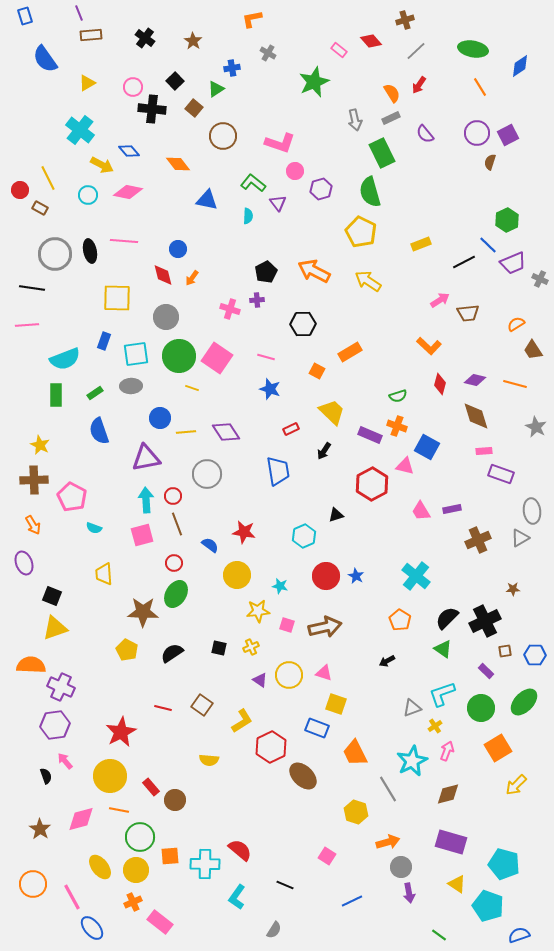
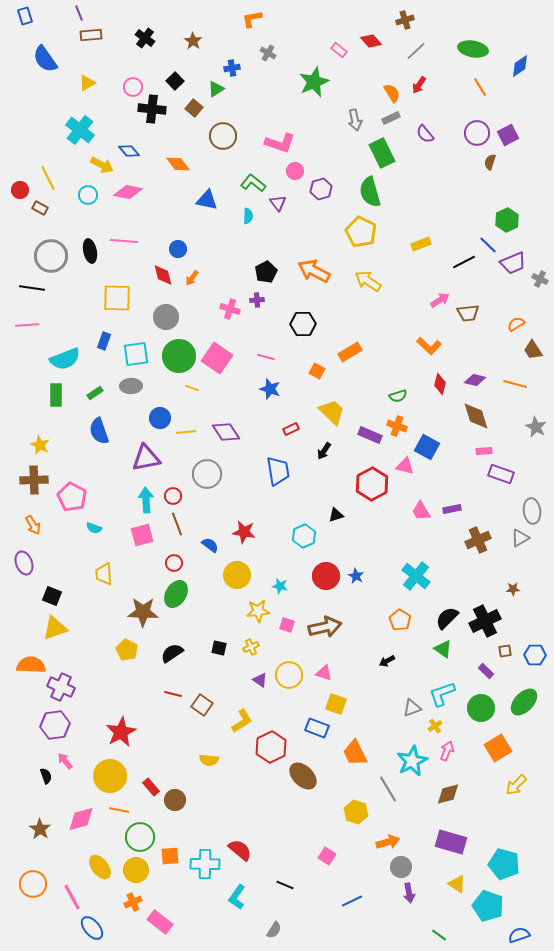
gray circle at (55, 254): moved 4 px left, 2 px down
red line at (163, 708): moved 10 px right, 14 px up
